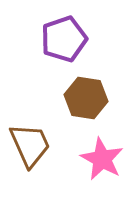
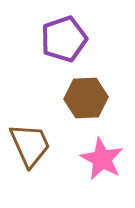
brown hexagon: rotated 12 degrees counterclockwise
